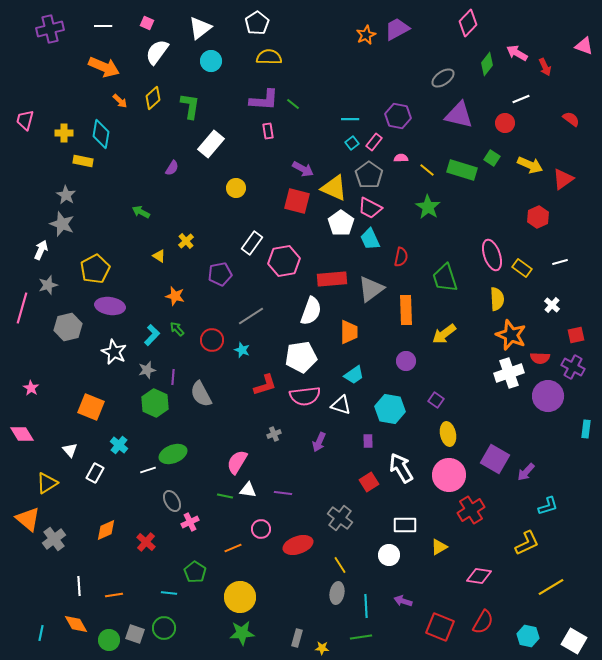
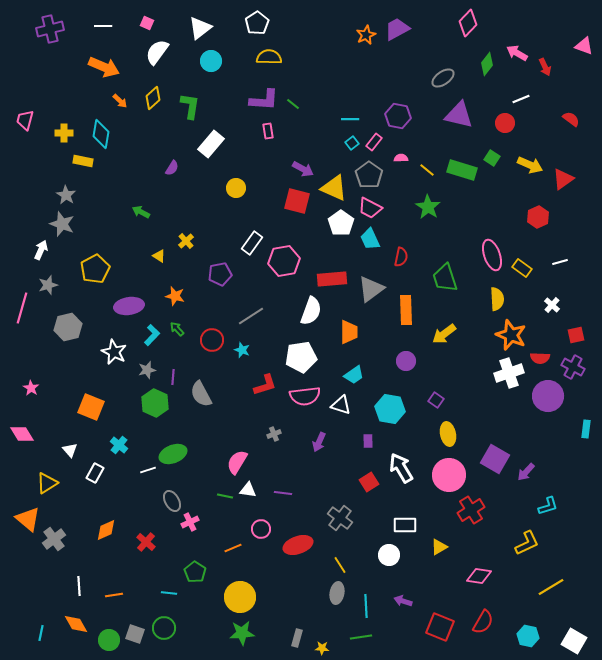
purple ellipse at (110, 306): moved 19 px right; rotated 16 degrees counterclockwise
